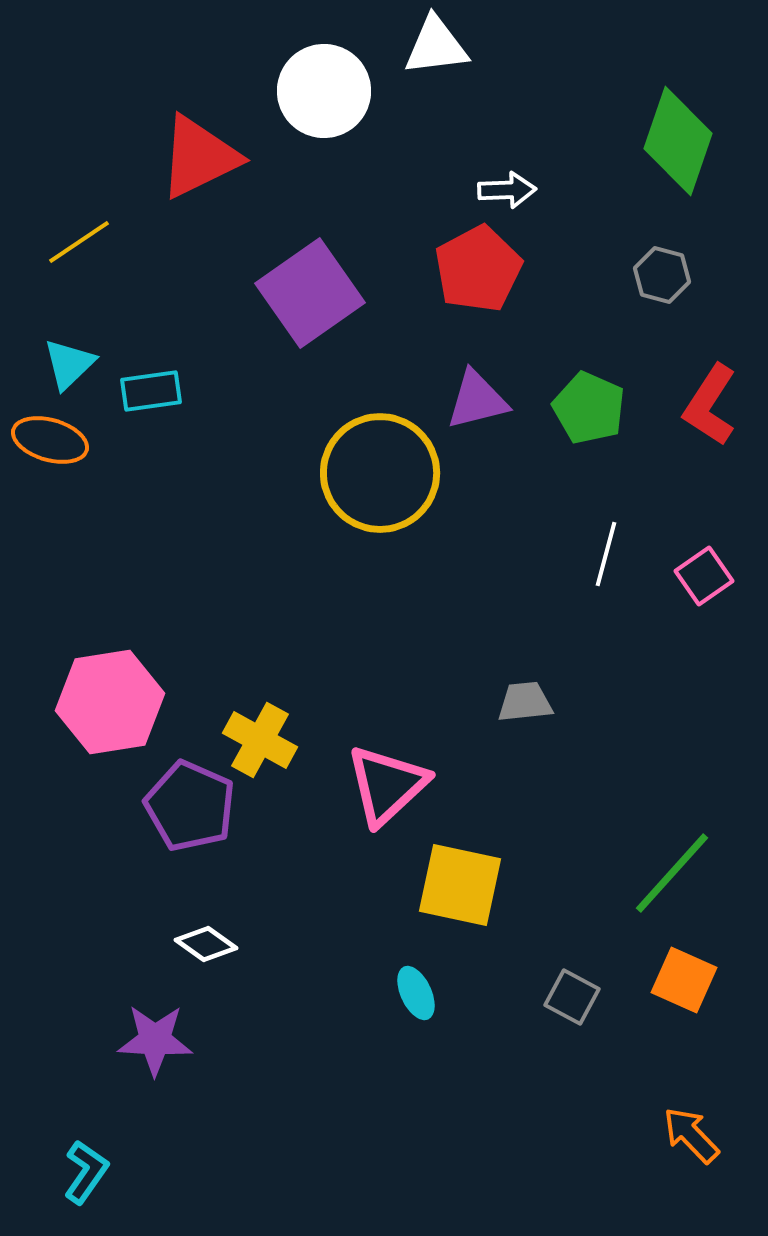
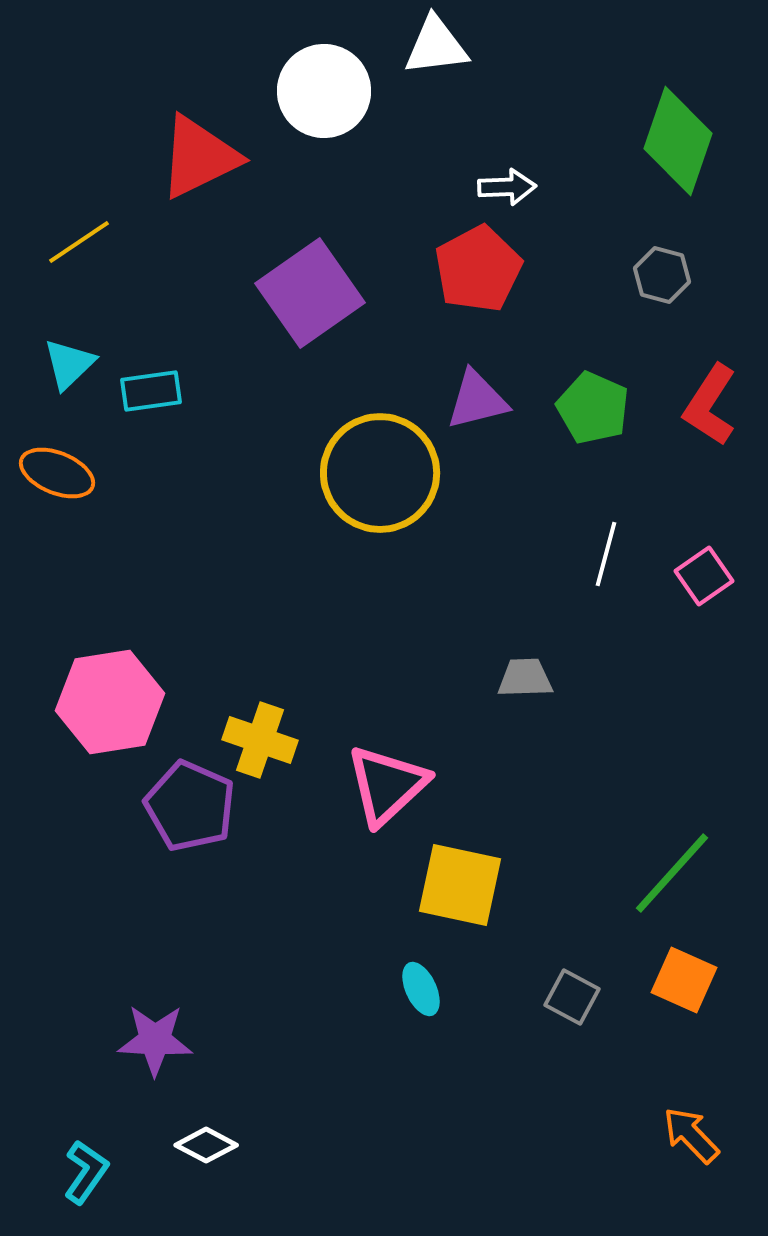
white arrow: moved 3 px up
green pentagon: moved 4 px right
orange ellipse: moved 7 px right, 33 px down; rotated 6 degrees clockwise
gray trapezoid: moved 24 px up; rotated 4 degrees clockwise
yellow cross: rotated 10 degrees counterclockwise
white diamond: moved 201 px down; rotated 8 degrees counterclockwise
cyan ellipse: moved 5 px right, 4 px up
